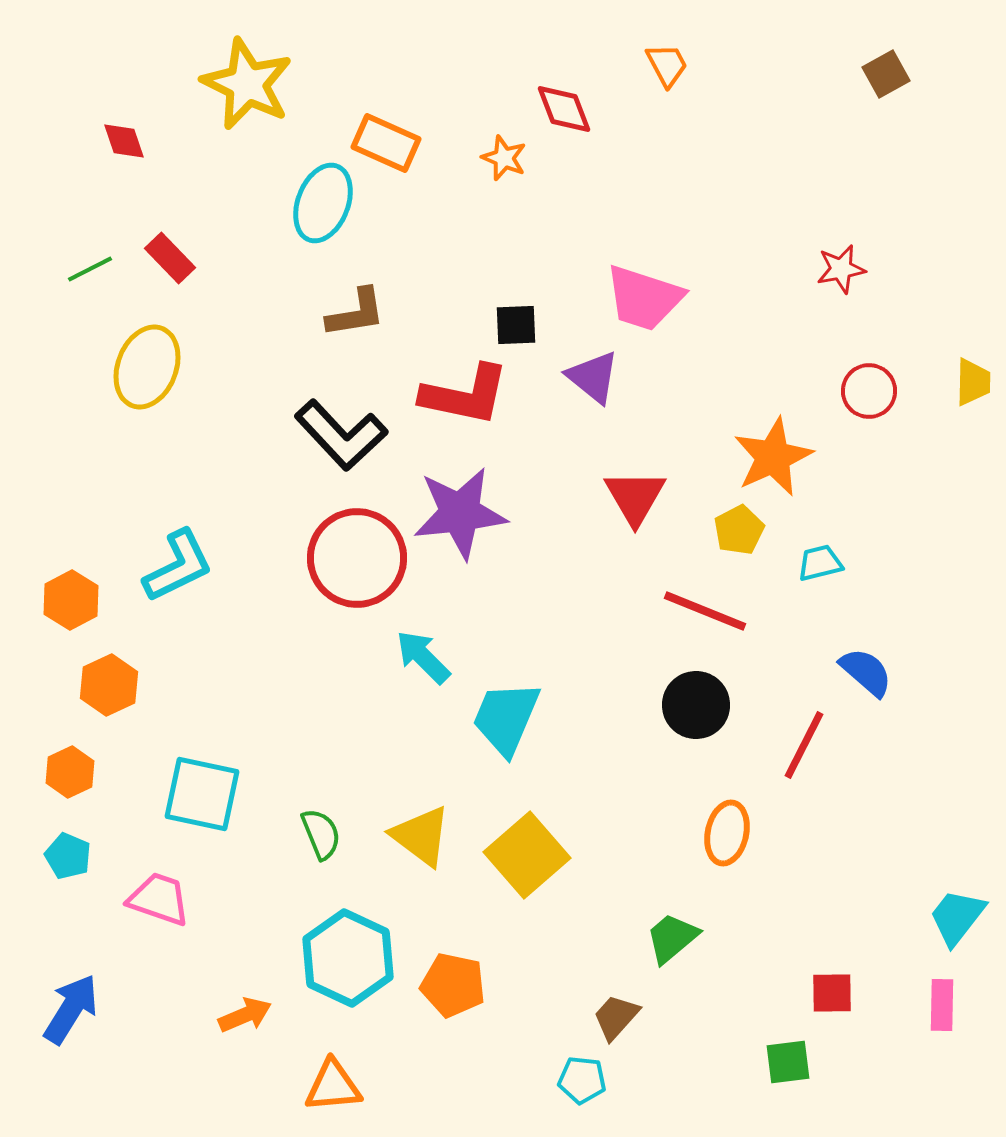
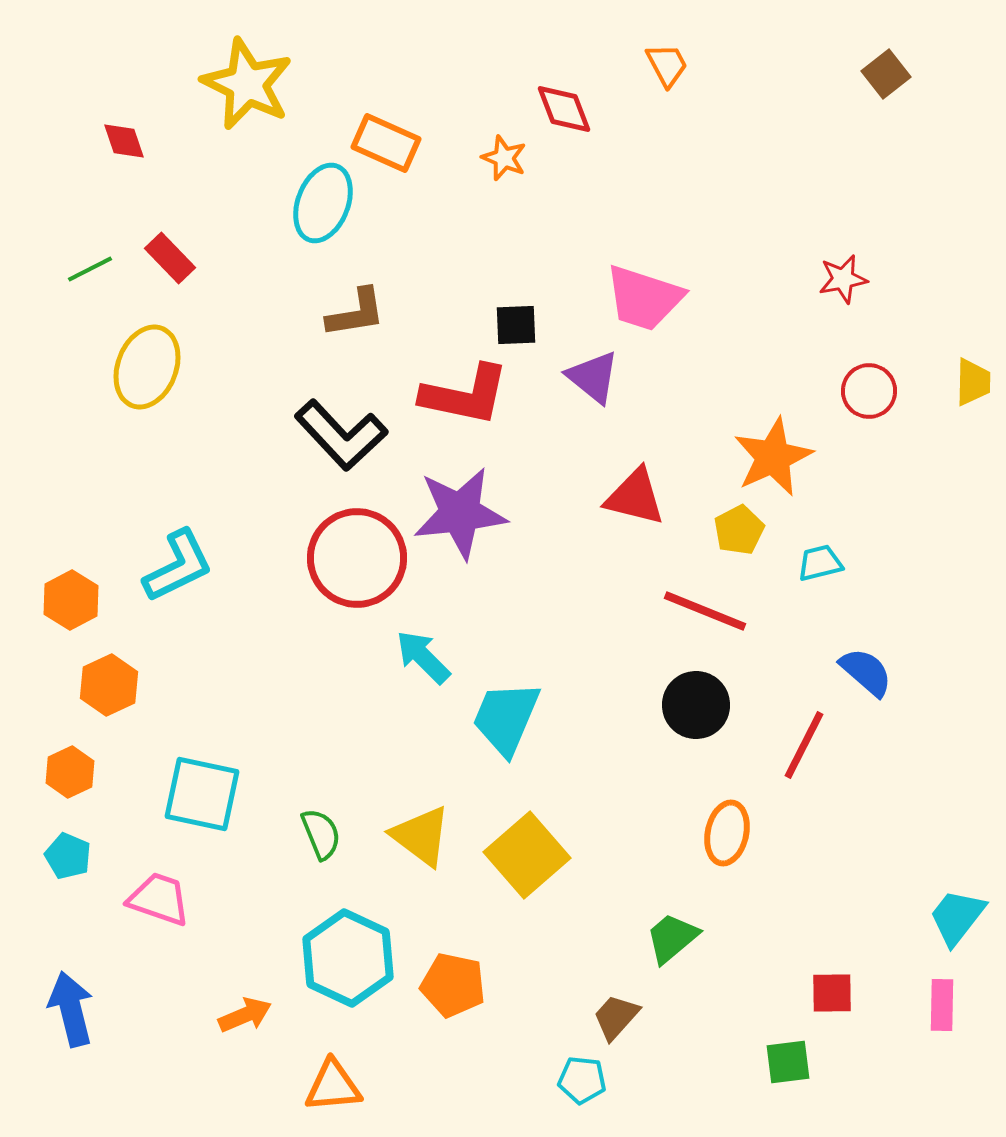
brown square at (886, 74): rotated 9 degrees counterclockwise
red star at (841, 269): moved 2 px right, 10 px down
red triangle at (635, 497): rotated 46 degrees counterclockwise
blue arrow at (71, 1009): rotated 46 degrees counterclockwise
